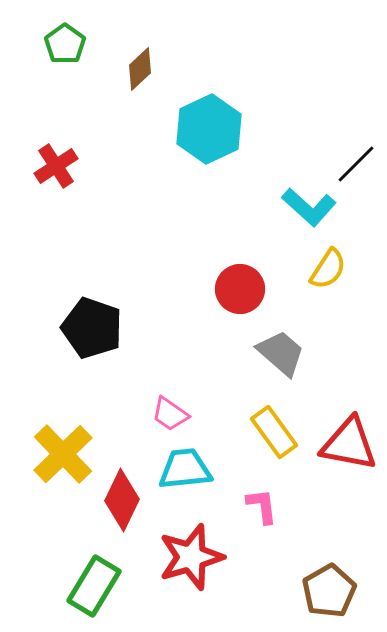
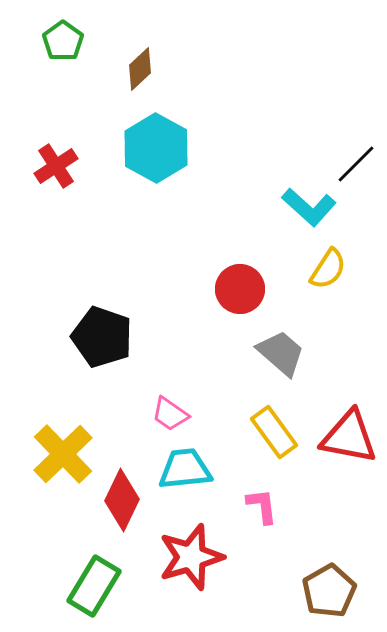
green pentagon: moved 2 px left, 3 px up
cyan hexagon: moved 53 px left, 19 px down; rotated 6 degrees counterclockwise
black pentagon: moved 10 px right, 9 px down
red triangle: moved 7 px up
